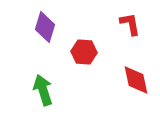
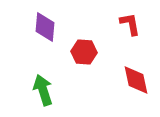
purple diamond: rotated 12 degrees counterclockwise
